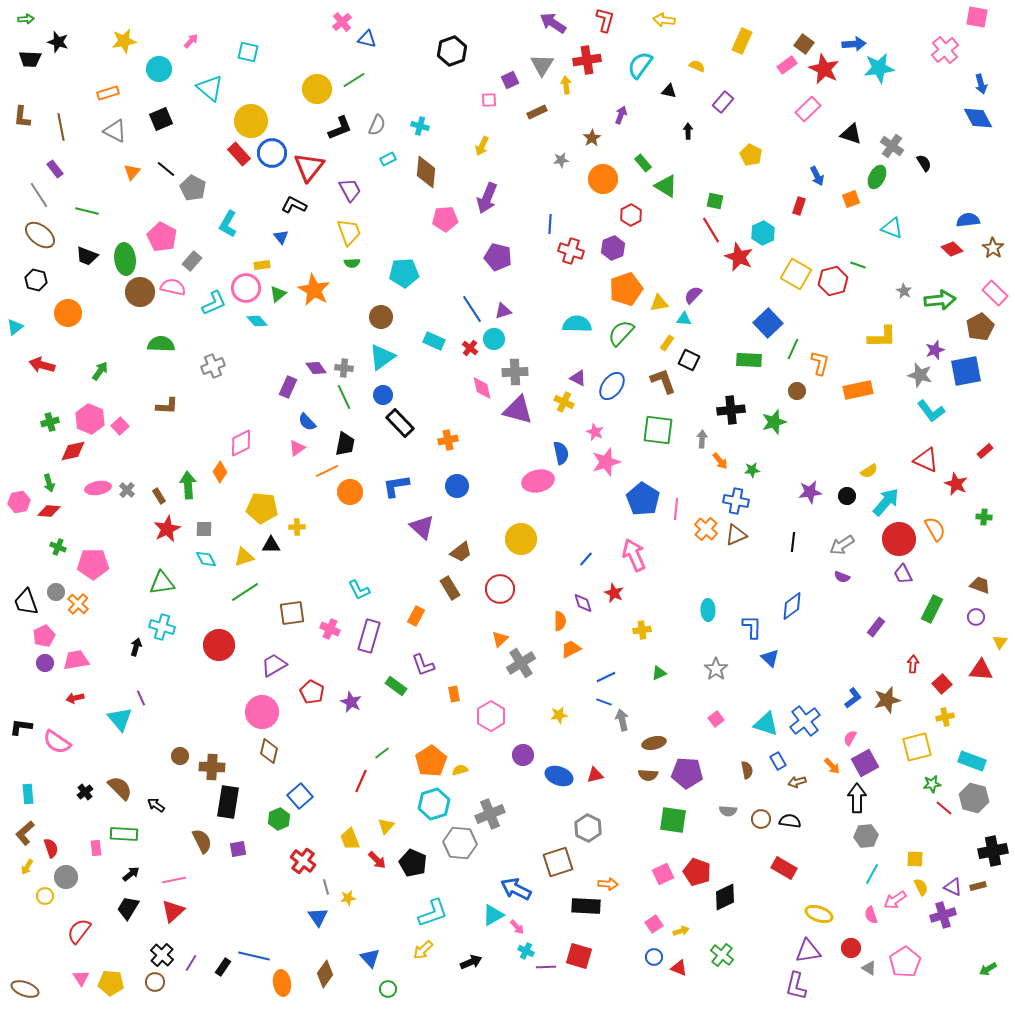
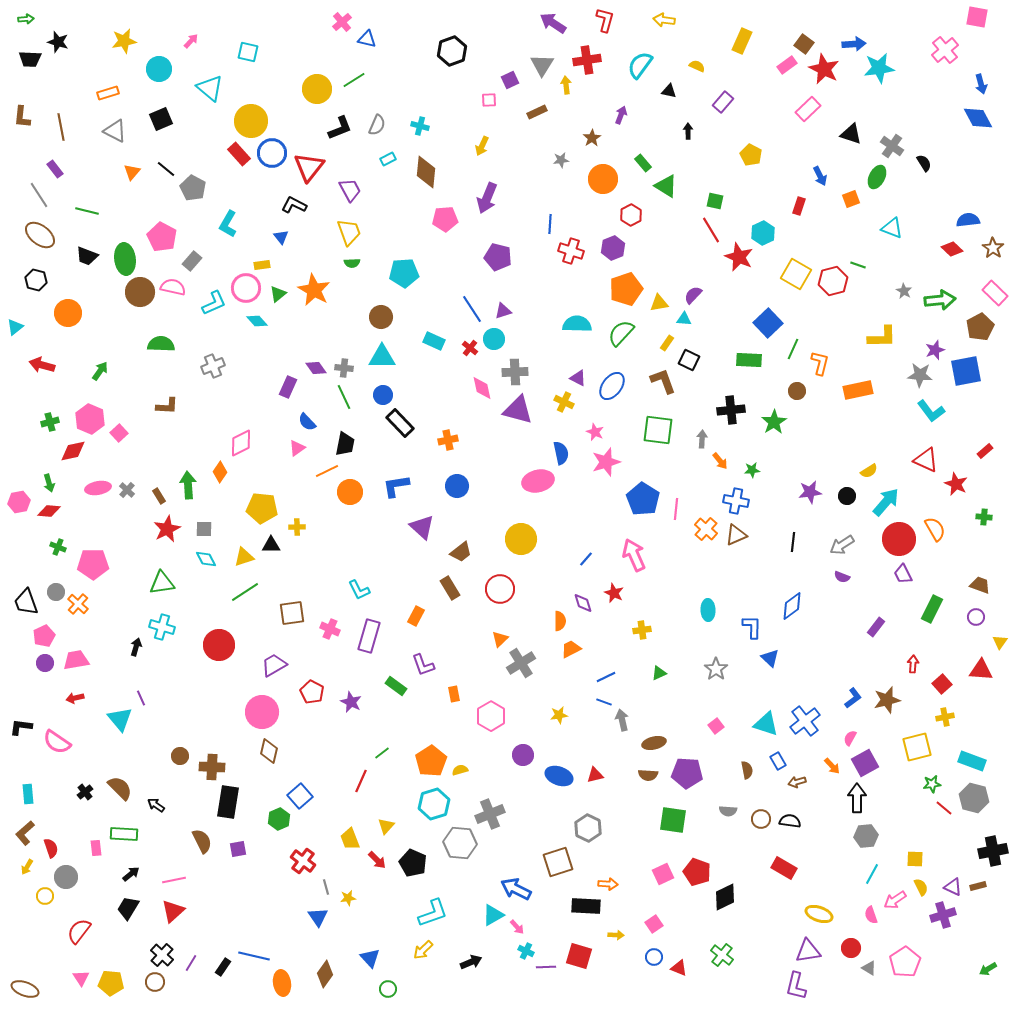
blue arrow at (817, 176): moved 3 px right
cyan triangle at (382, 357): rotated 36 degrees clockwise
gray star at (920, 375): rotated 10 degrees counterclockwise
green star at (774, 422): rotated 15 degrees counterclockwise
pink square at (120, 426): moved 1 px left, 7 px down
pink square at (716, 719): moved 7 px down
yellow arrow at (681, 931): moved 65 px left, 4 px down; rotated 21 degrees clockwise
